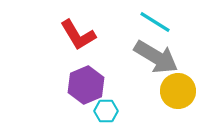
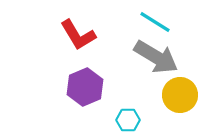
purple hexagon: moved 1 px left, 2 px down
yellow circle: moved 2 px right, 4 px down
cyan hexagon: moved 22 px right, 9 px down
